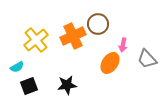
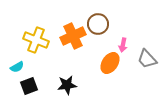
yellow cross: rotated 30 degrees counterclockwise
